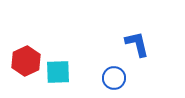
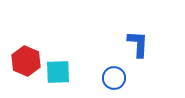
blue L-shape: moved 1 px right; rotated 16 degrees clockwise
red hexagon: rotated 12 degrees counterclockwise
